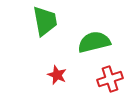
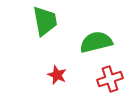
green semicircle: moved 2 px right
